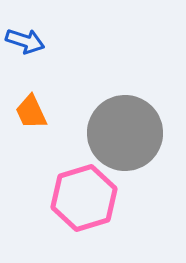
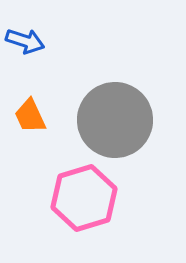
orange trapezoid: moved 1 px left, 4 px down
gray circle: moved 10 px left, 13 px up
